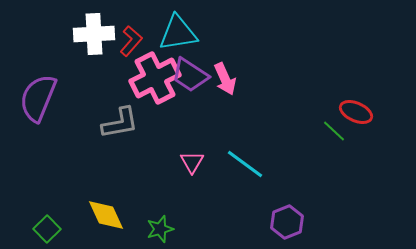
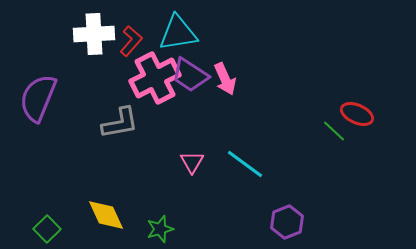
red ellipse: moved 1 px right, 2 px down
